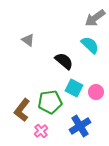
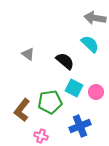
gray arrow: rotated 45 degrees clockwise
gray triangle: moved 14 px down
cyan semicircle: moved 1 px up
black semicircle: moved 1 px right
blue cross: rotated 10 degrees clockwise
pink cross: moved 5 px down; rotated 32 degrees counterclockwise
